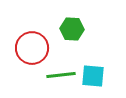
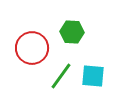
green hexagon: moved 3 px down
green line: moved 1 px down; rotated 48 degrees counterclockwise
